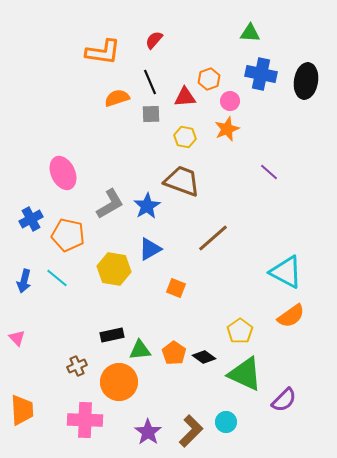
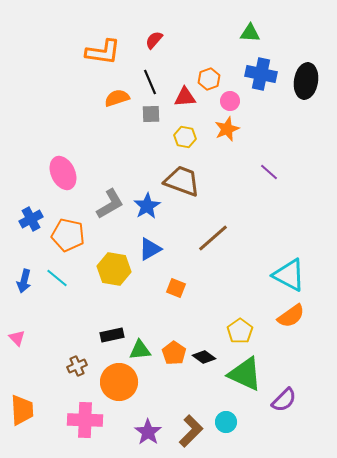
cyan triangle at (286, 272): moved 3 px right, 3 px down
